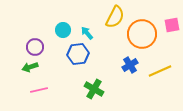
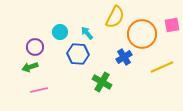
cyan circle: moved 3 px left, 2 px down
blue hexagon: rotated 10 degrees clockwise
blue cross: moved 6 px left, 8 px up
yellow line: moved 2 px right, 4 px up
green cross: moved 8 px right, 7 px up
